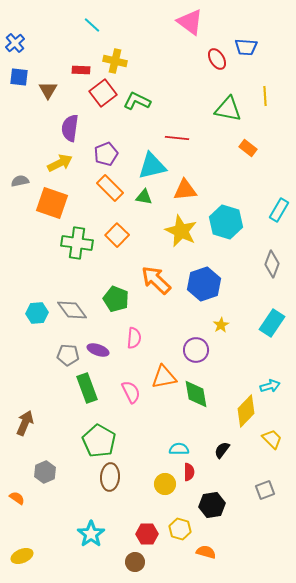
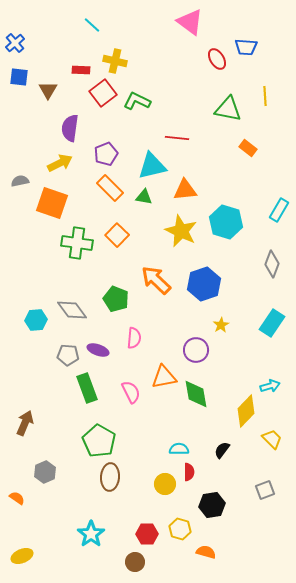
cyan hexagon at (37, 313): moved 1 px left, 7 px down
